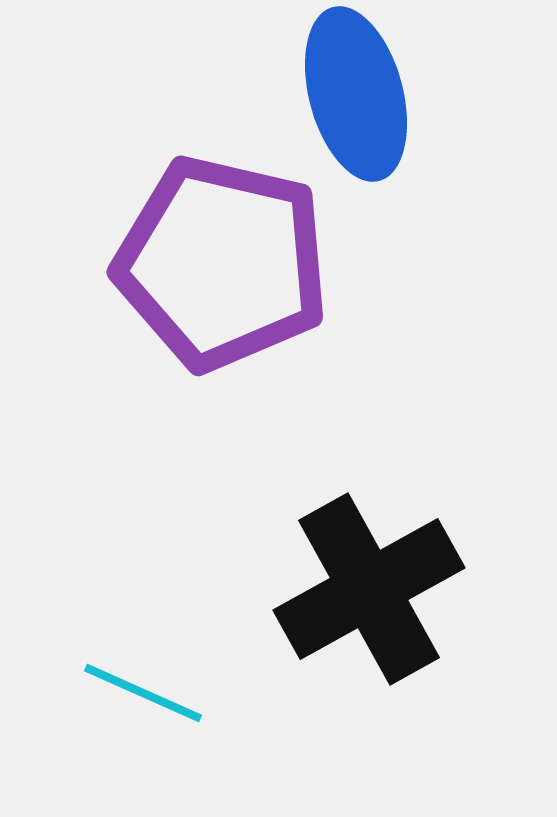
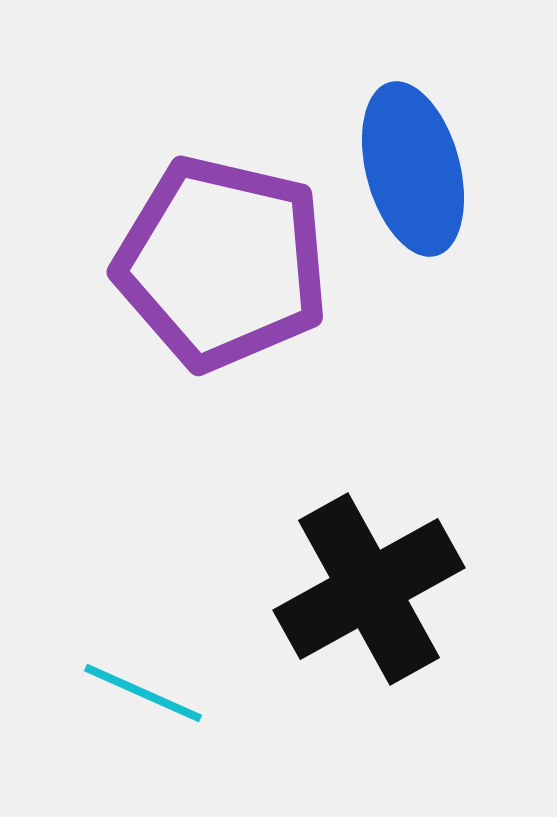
blue ellipse: moved 57 px right, 75 px down
